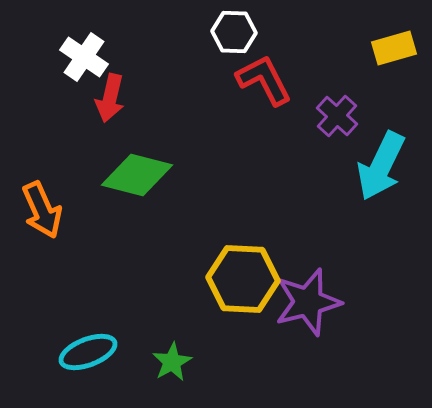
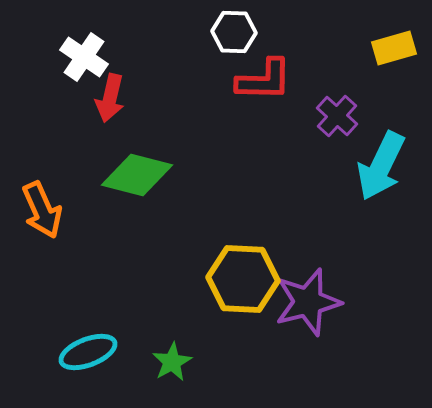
red L-shape: rotated 118 degrees clockwise
